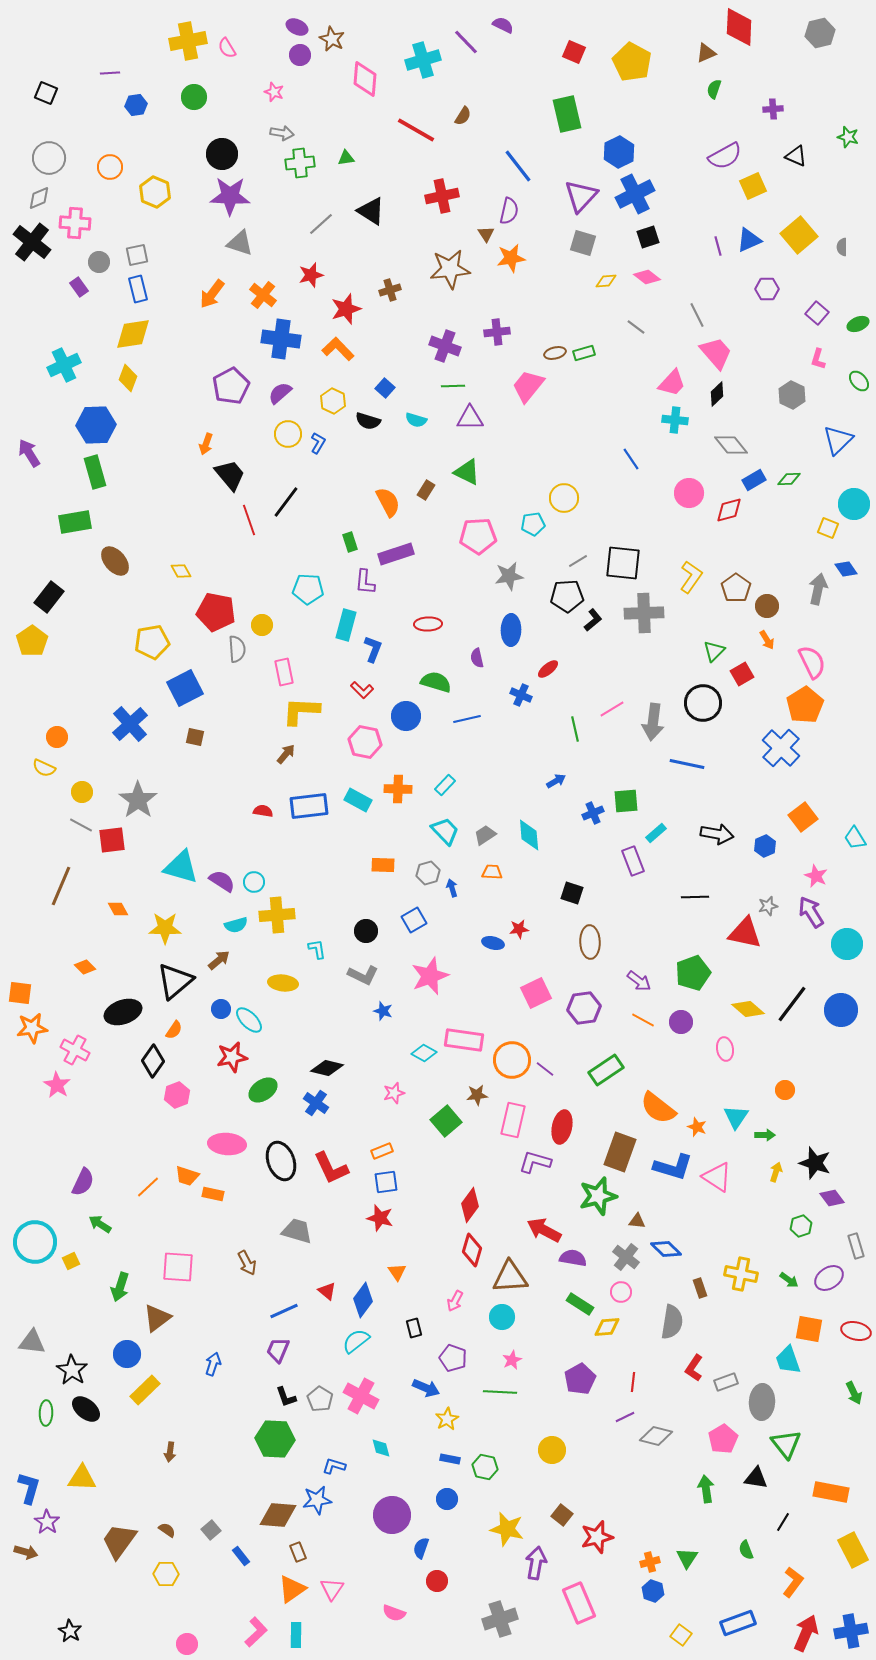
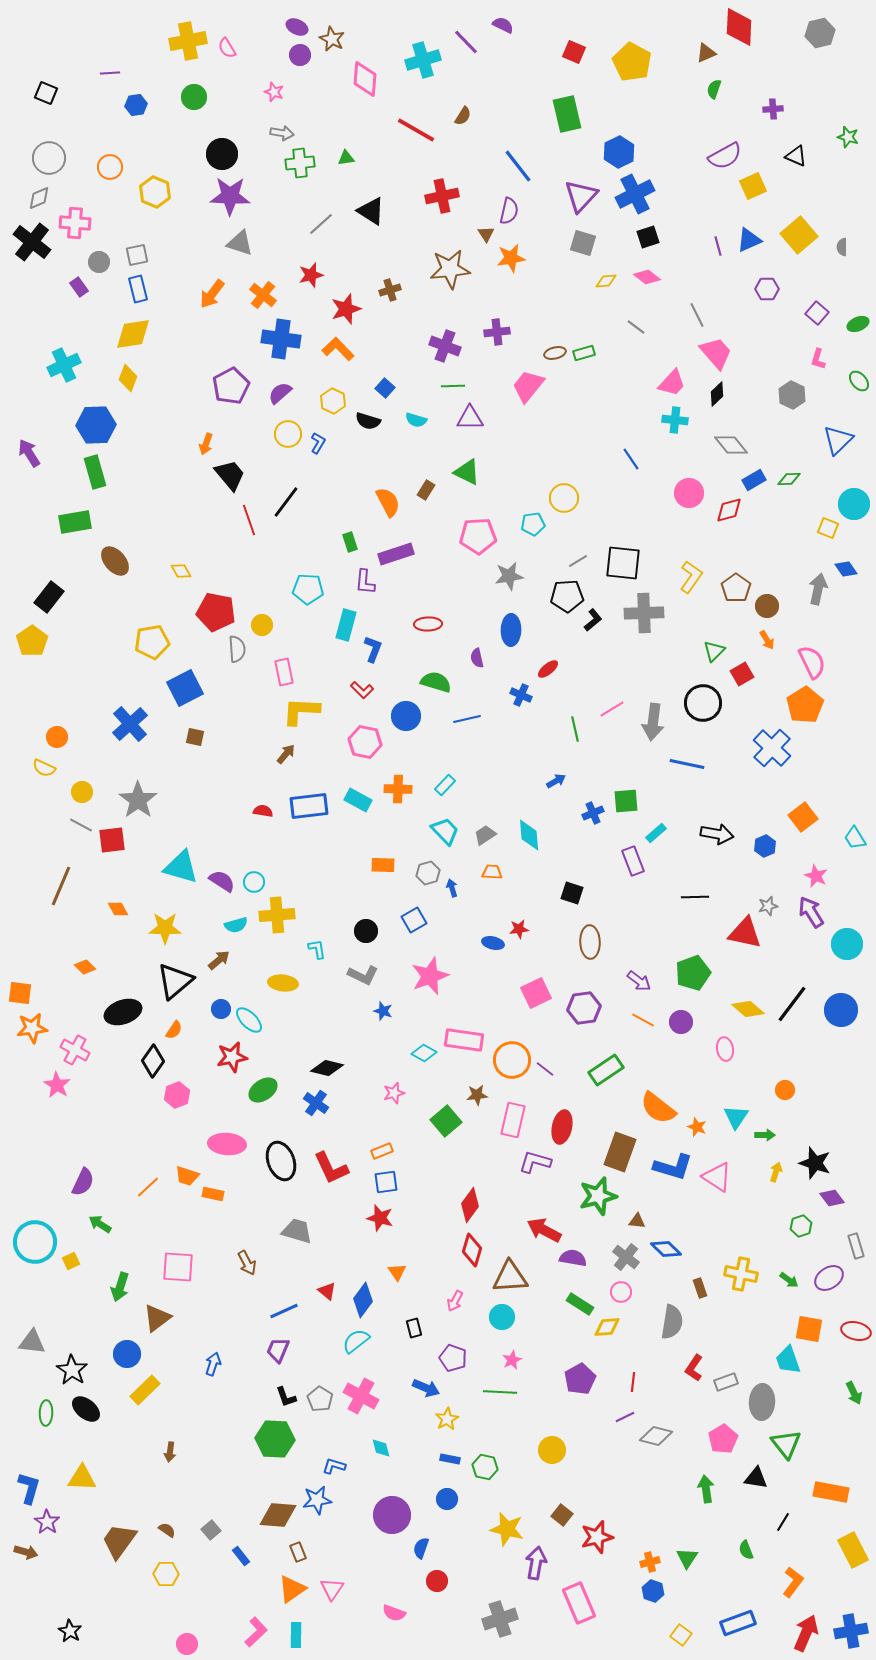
blue cross at (781, 748): moved 9 px left
